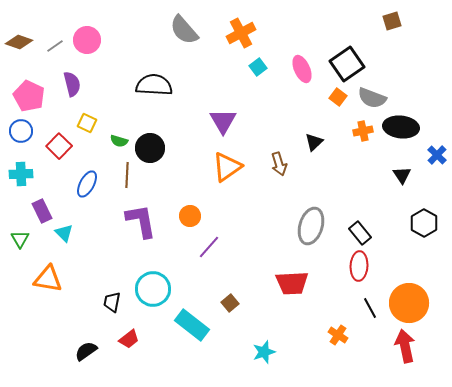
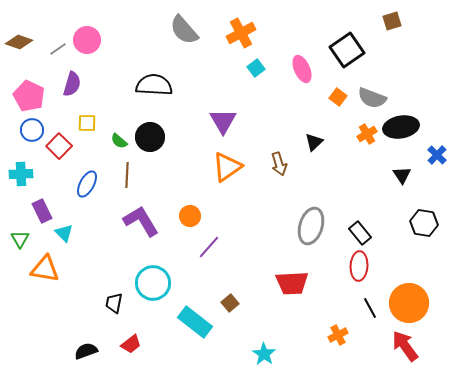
gray line at (55, 46): moved 3 px right, 3 px down
black square at (347, 64): moved 14 px up
cyan square at (258, 67): moved 2 px left, 1 px down
purple semicircle at (72, 84): rotated 30 degrees clockwise
yellow square at (87, 123): rotated 24 degrees counterclockwise
black ellipse at (401, 127): rotated 16 degrees counterclockwise
blue circle at (21, 131): moved 11 px right, 1 px up
orange cross at (363, 131): moved 4 px right, 3 px down; rotated 18 degrees counterclockwise
green semicircle at (119, 141): rotated 24 degrees clockwise
black circle at (150, 148): moved 11 px up
purple L-shape at (141, 221): rotated 21 degrees counterclockwise
black hexagon at (424, 223): rotated 20 degrees counterclockwise
orange triangle at (48, 279): moved 3 px left, 10 px up
cyan circle at (153, 289): moved 6 px up
black trapezoid at (112, 302): moved 2 px right, 1 px down
cyan rectangle at (192, 325): moved 3 px right, 3 px up
orange cross at (338, 335): rotated 30 degrees clockwise
red trapezoid at (129, 339): moved 2 px right, 5 px down
red arrow at (405, 346): rotated 24 degrees counterclockwise
black semicircle at (86, 351): rotated 15 degrees clockwise
cyan star at (264, 352): moved 2 px down; rotated 20 degrees counterclockwise
